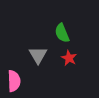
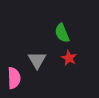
gray triangle: moved 1 px left, 5 px down
pink semicircle: moved 3 px up
